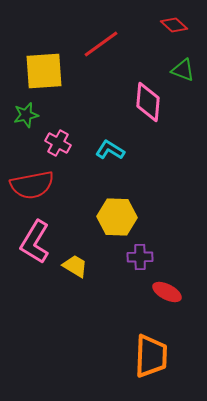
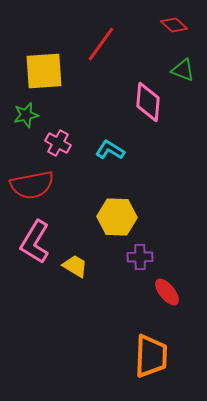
red line: rotated 18 degrees counterclockwise
red ellipse: rotated 24 degrees clockwise
